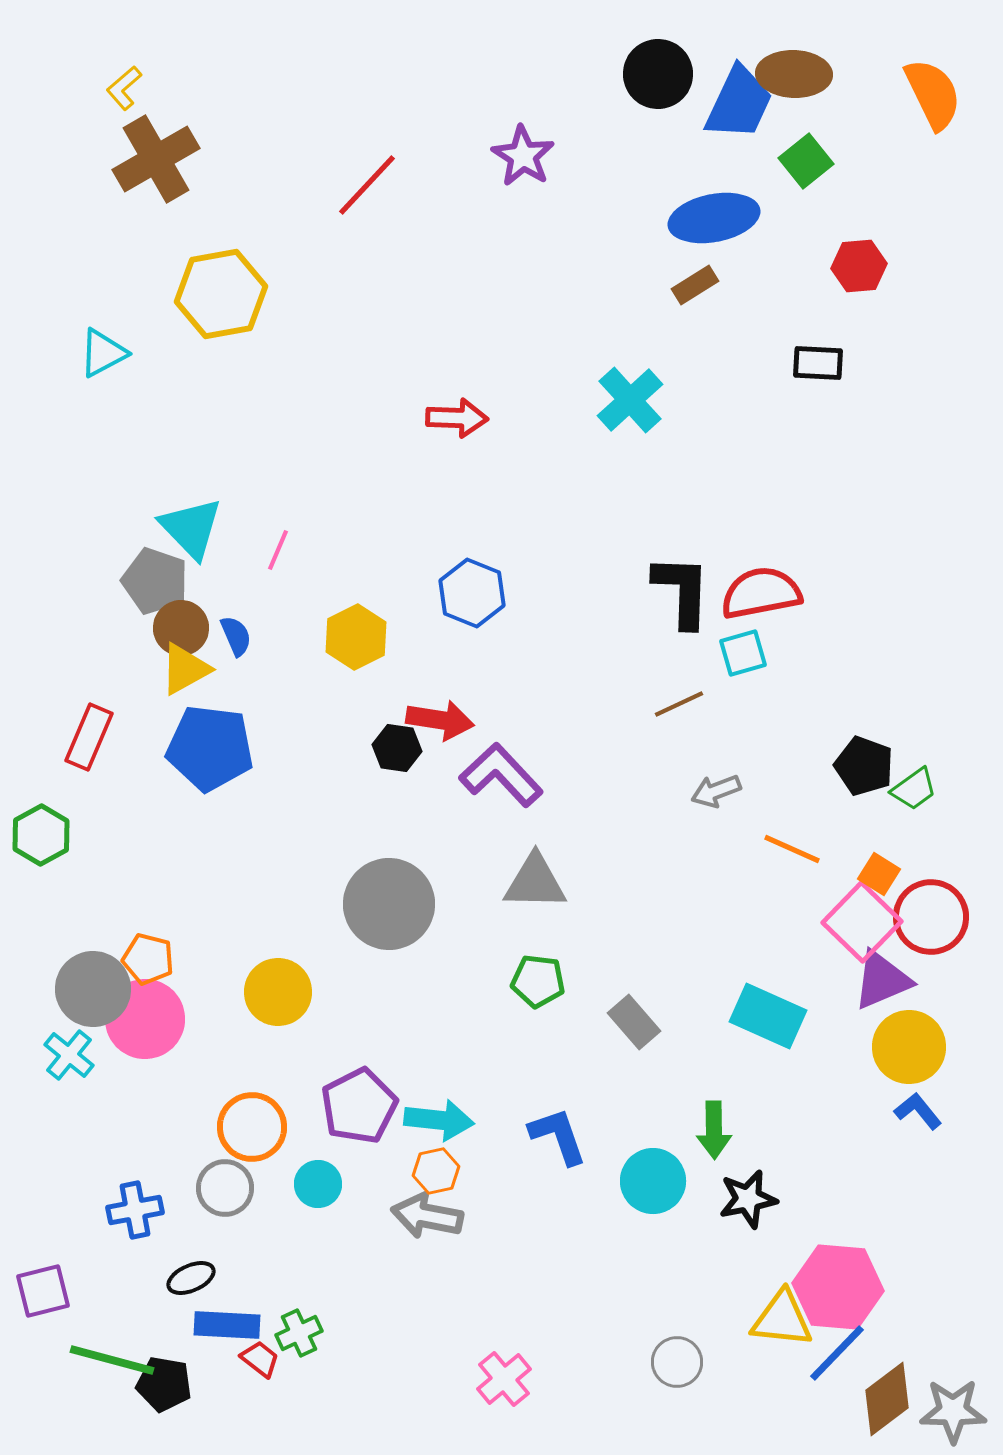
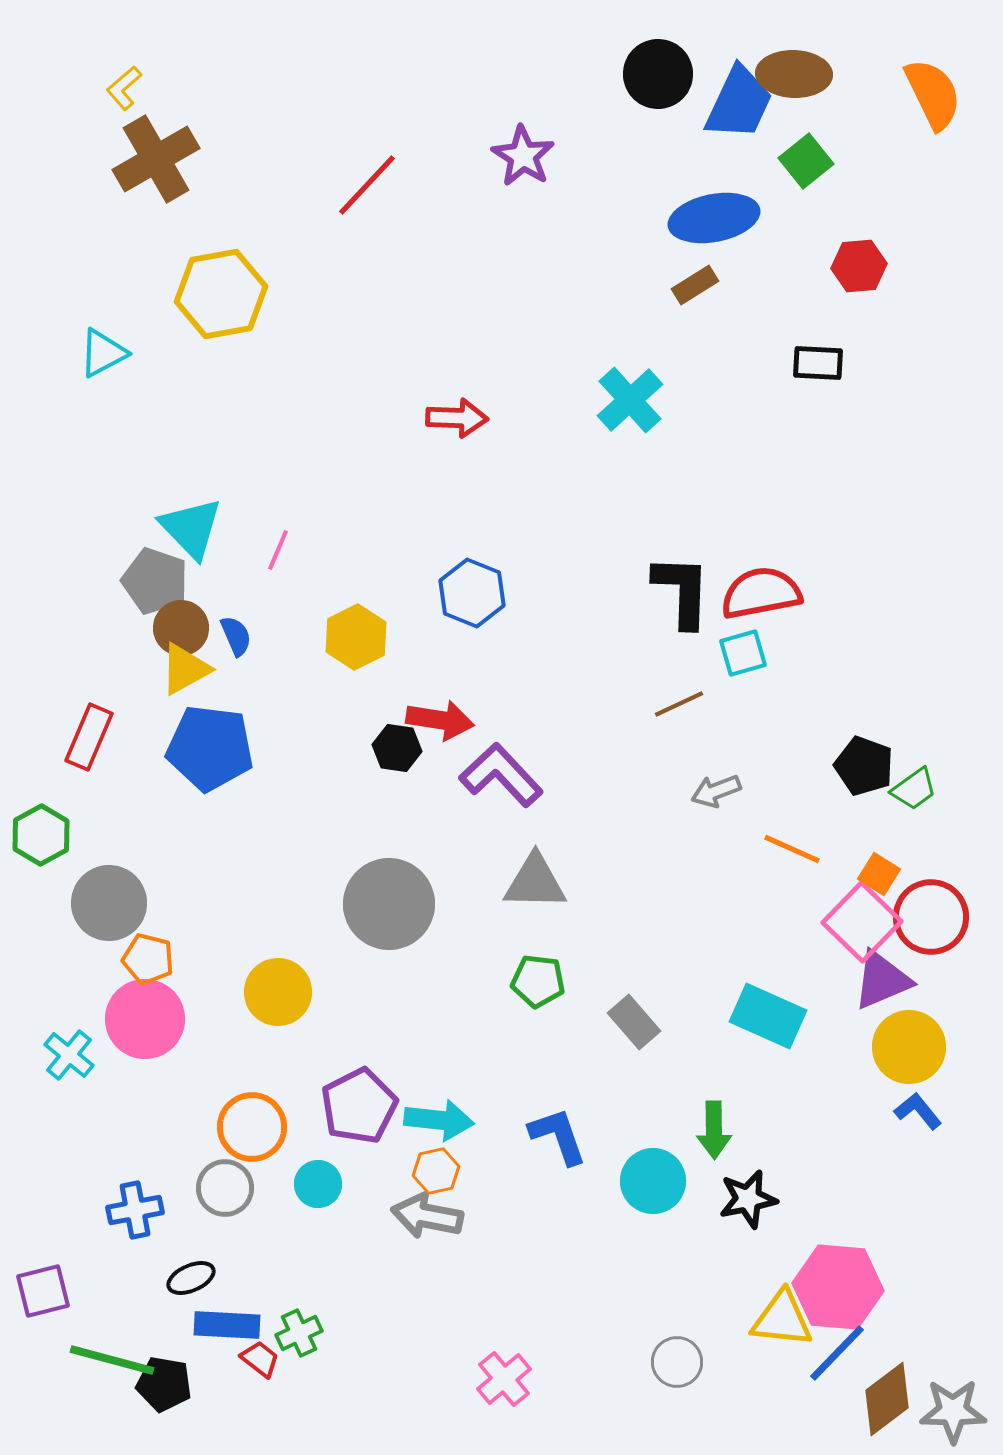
gray circle at (93, 989): moved 16 px right, 86 px up
